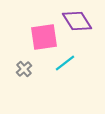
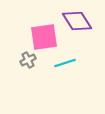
cyan line: rotated 20 degrees clockwise
gray cross: moved 4 px right, 9 px up; rotated 14 degrees clockwise
